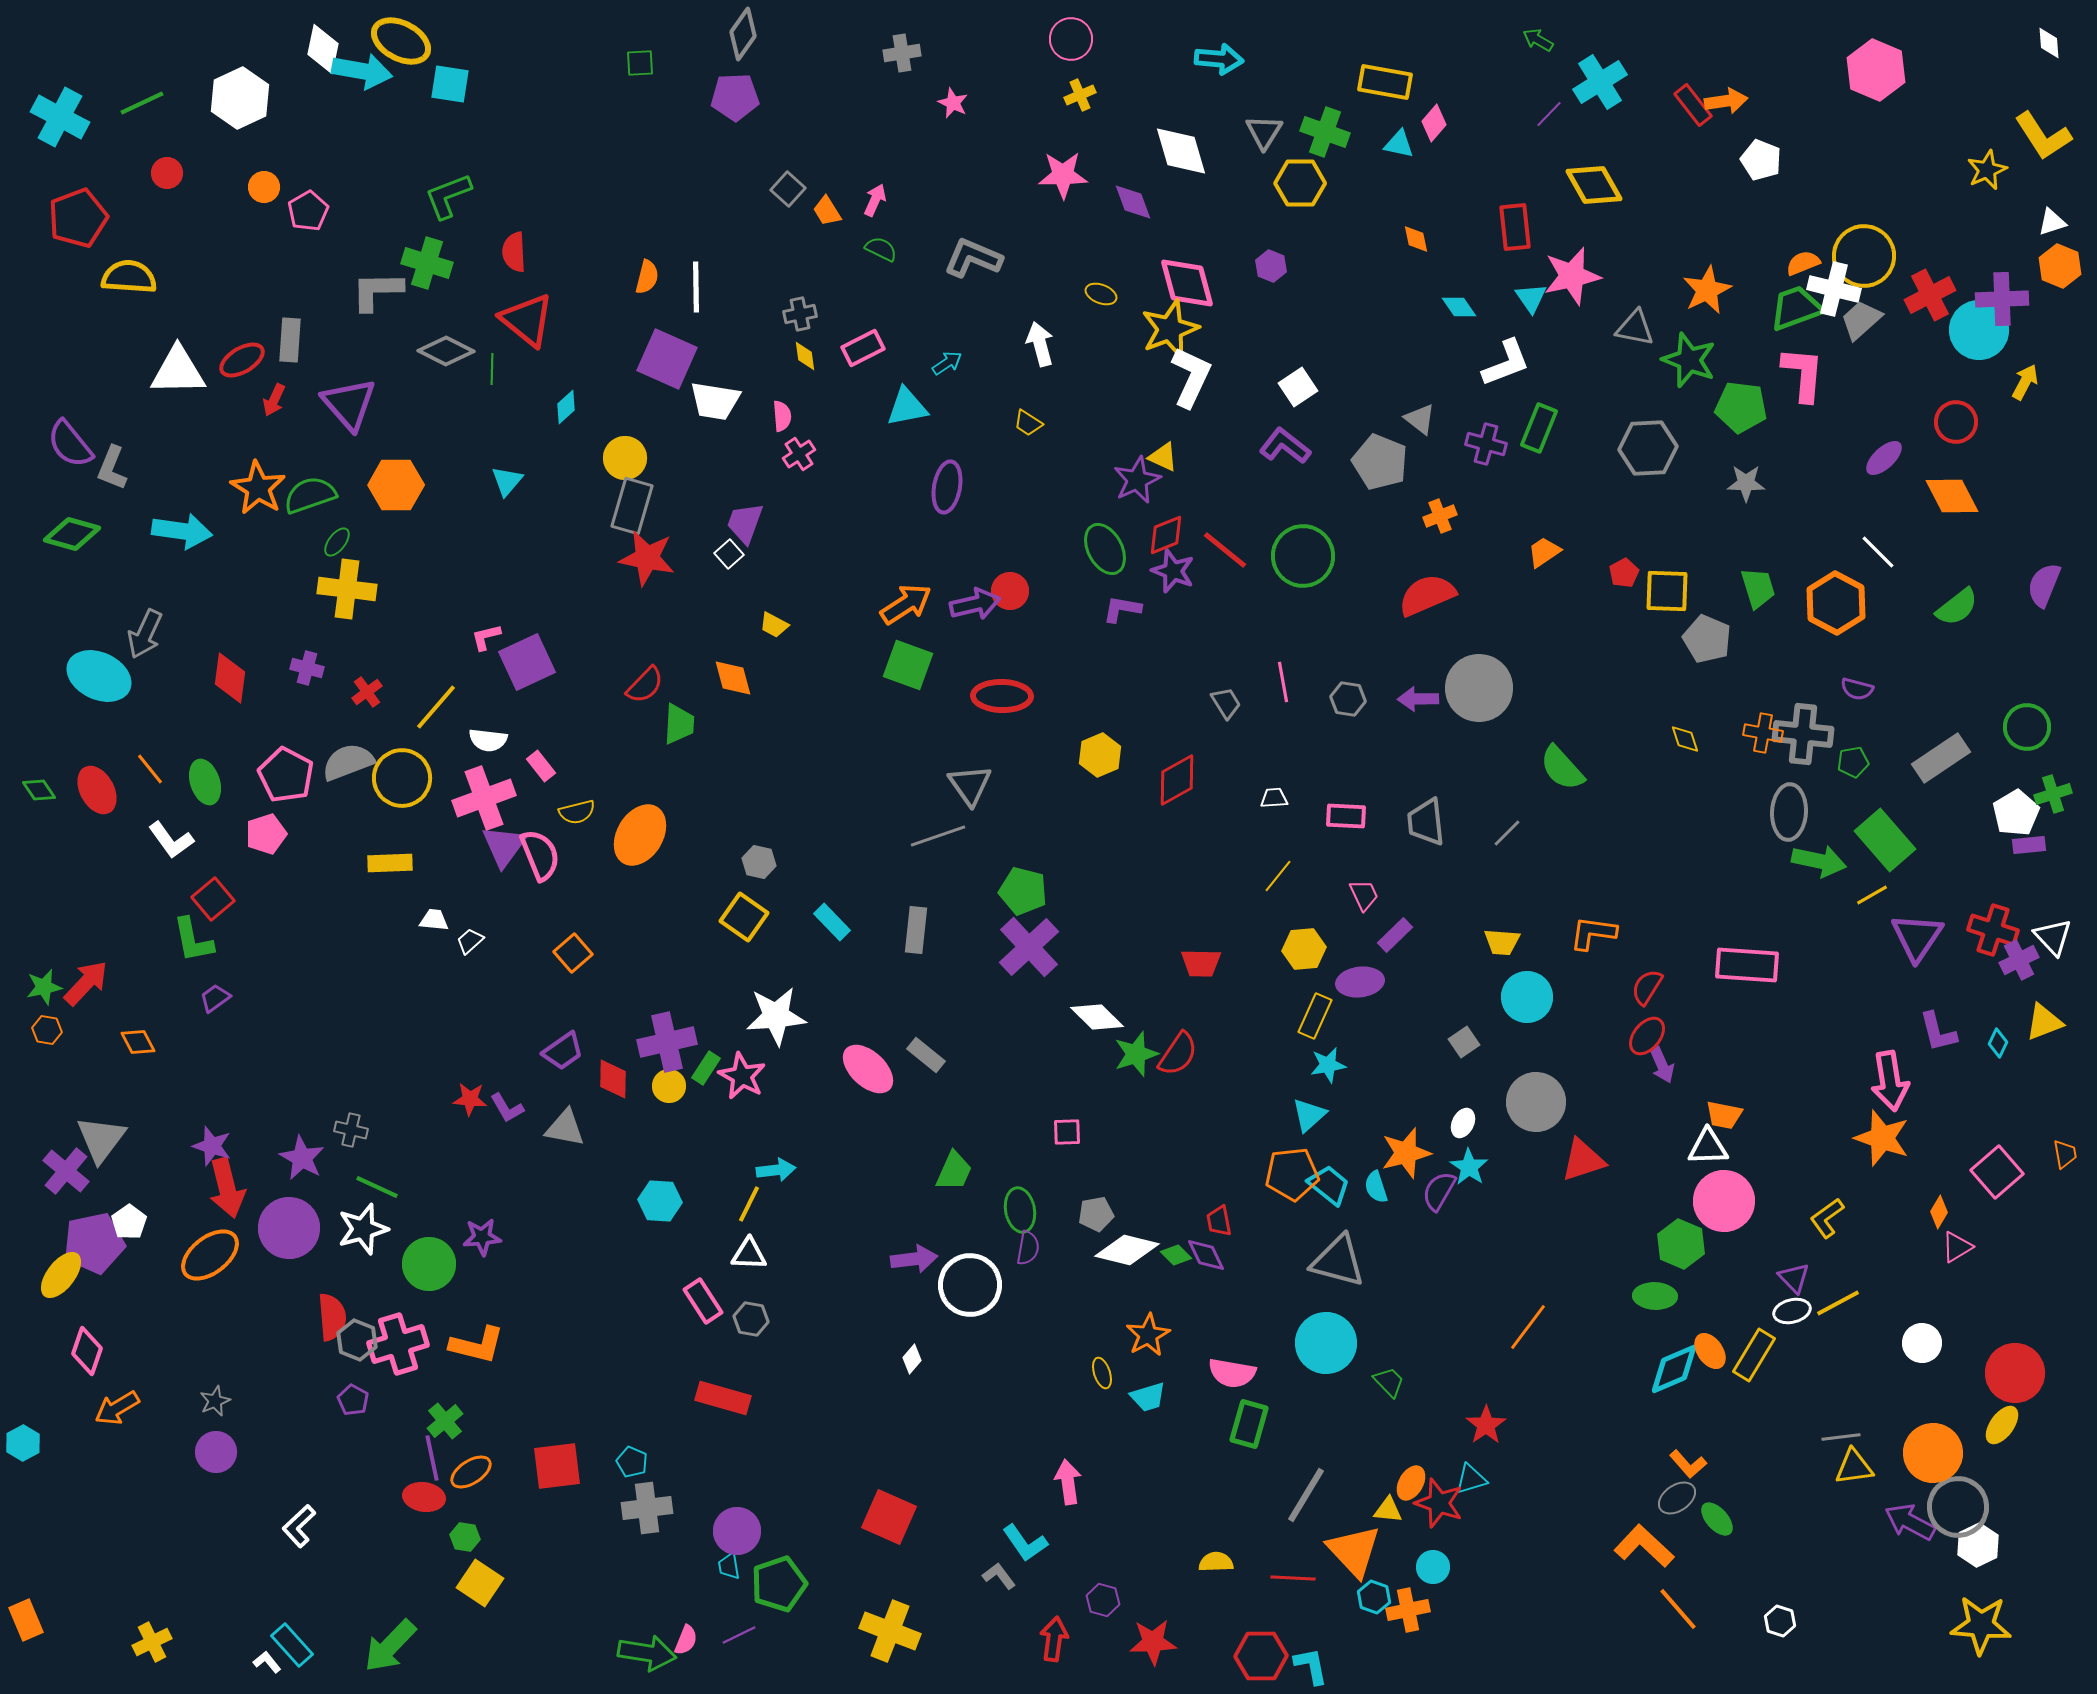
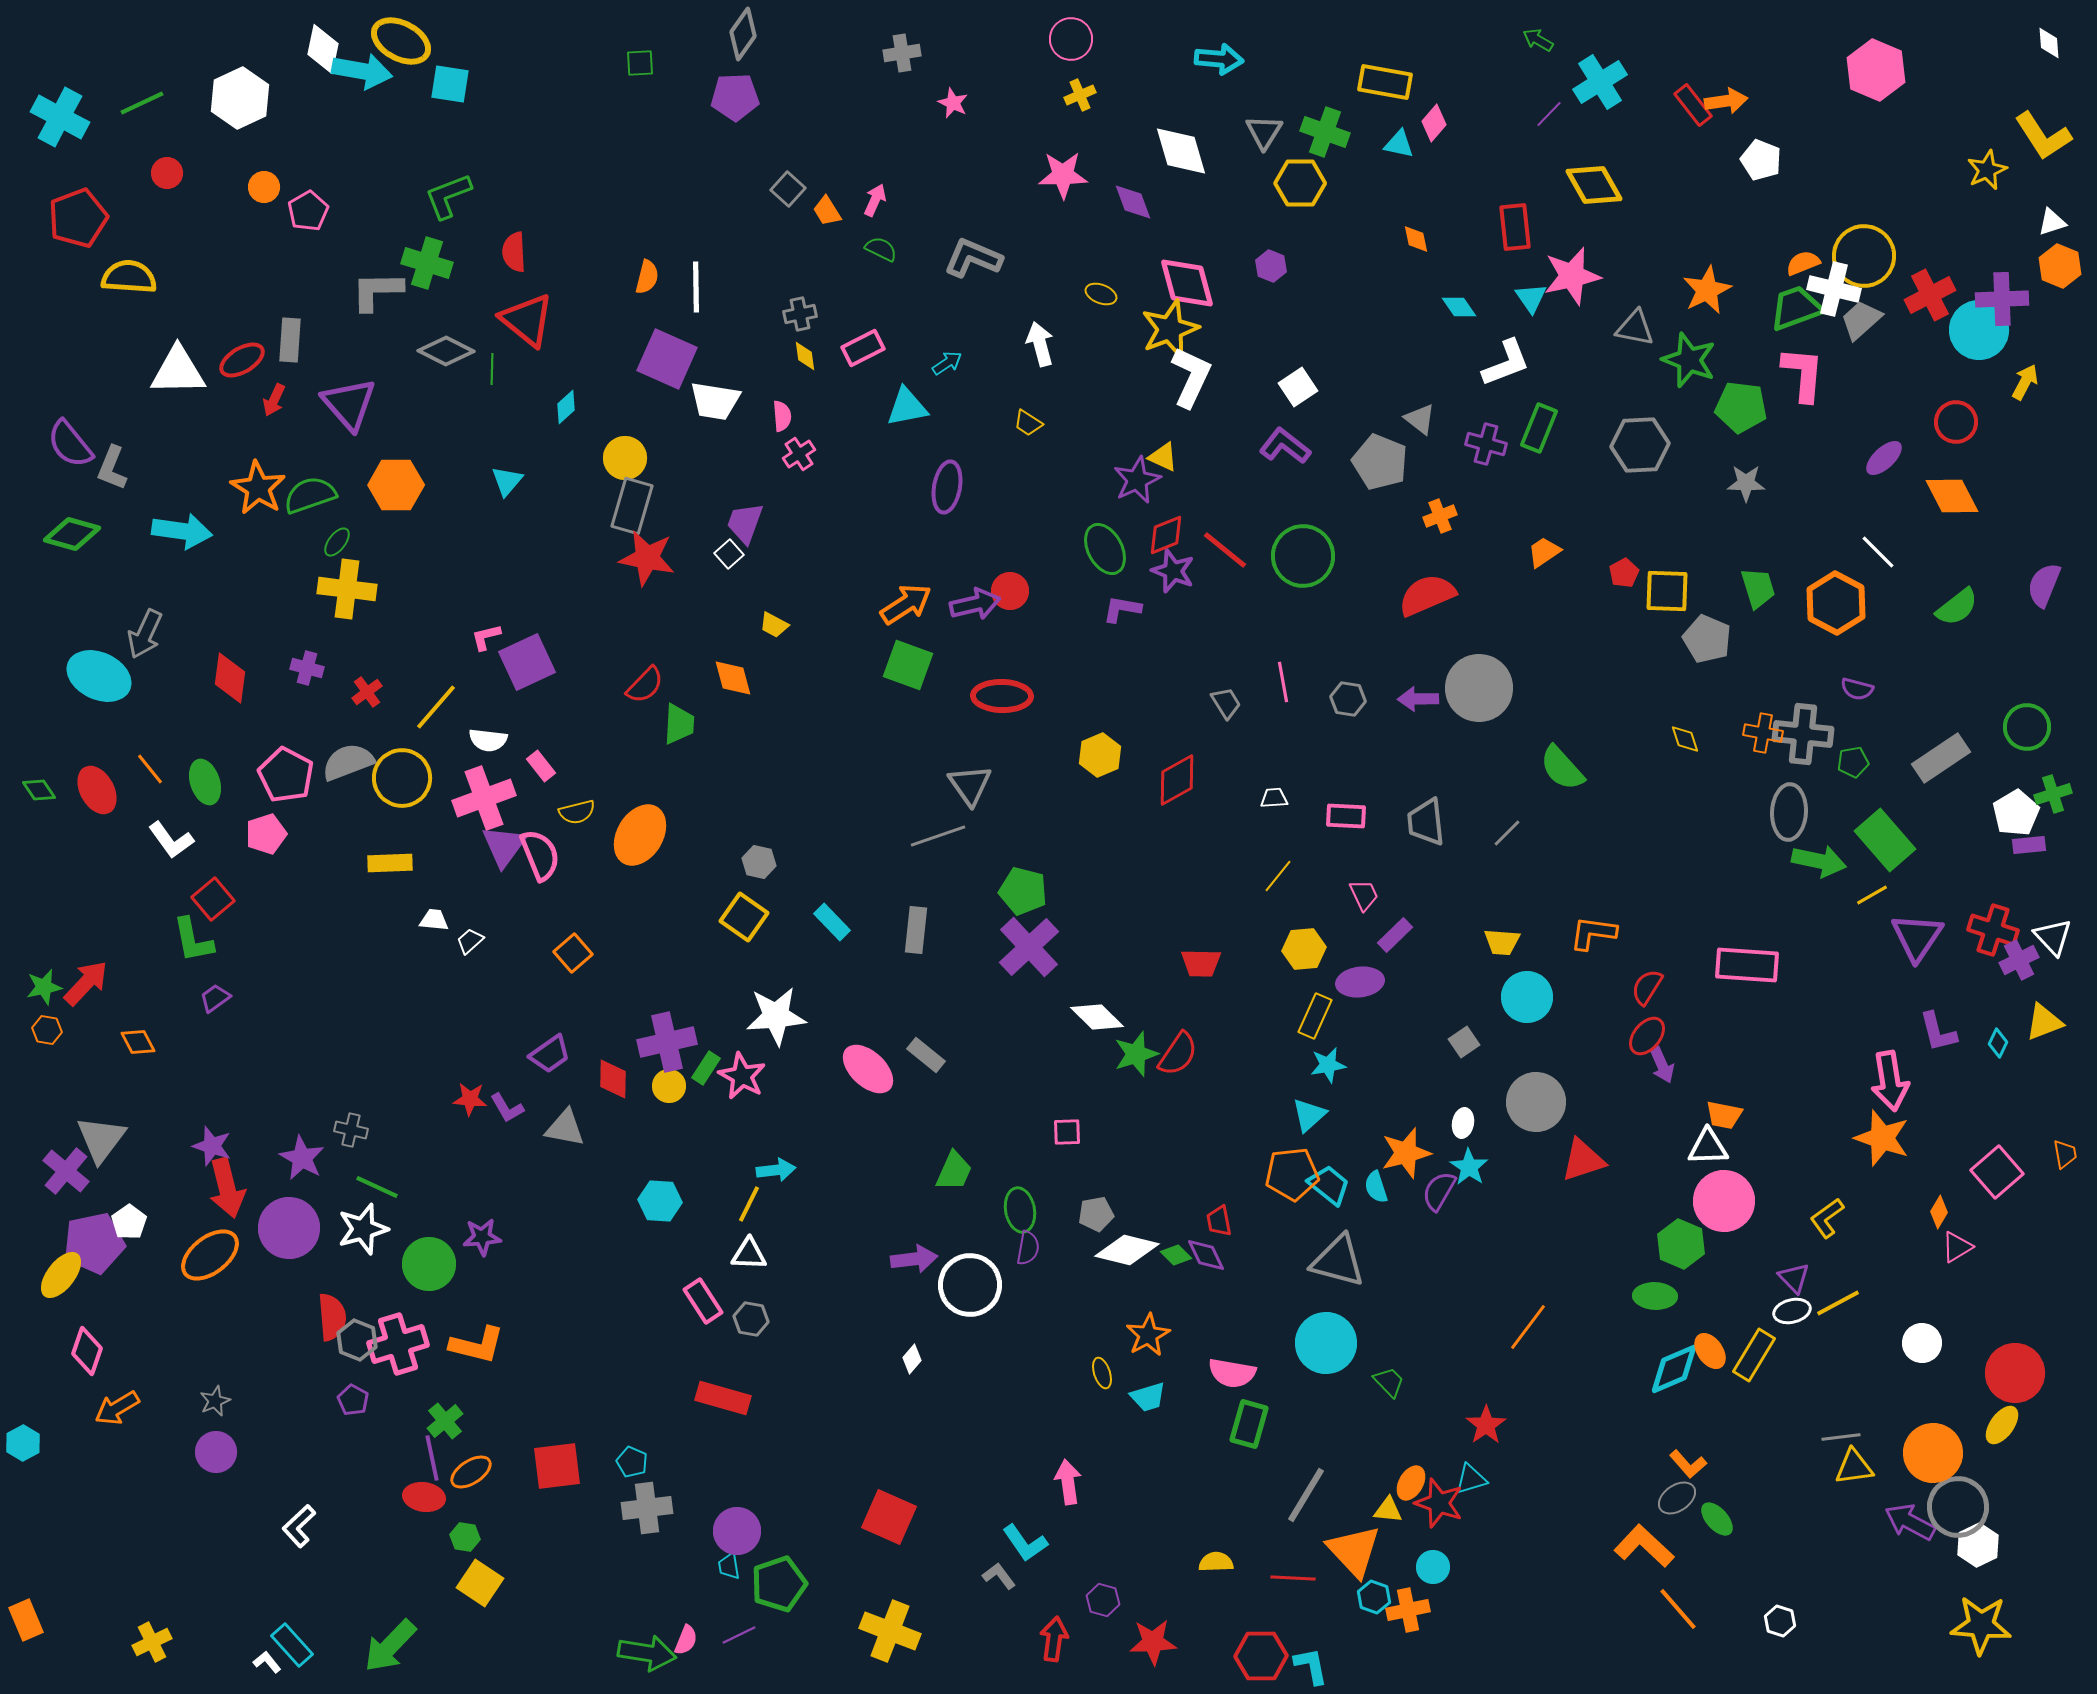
gray hexagon at (1648, 448): moved 8 px left, 3 px up
purple trapezoid at (563, 1051): moved 13 px left, 3 px down
white ellipse at (1463, 1123): rotated 16 degrees counterclockwise
